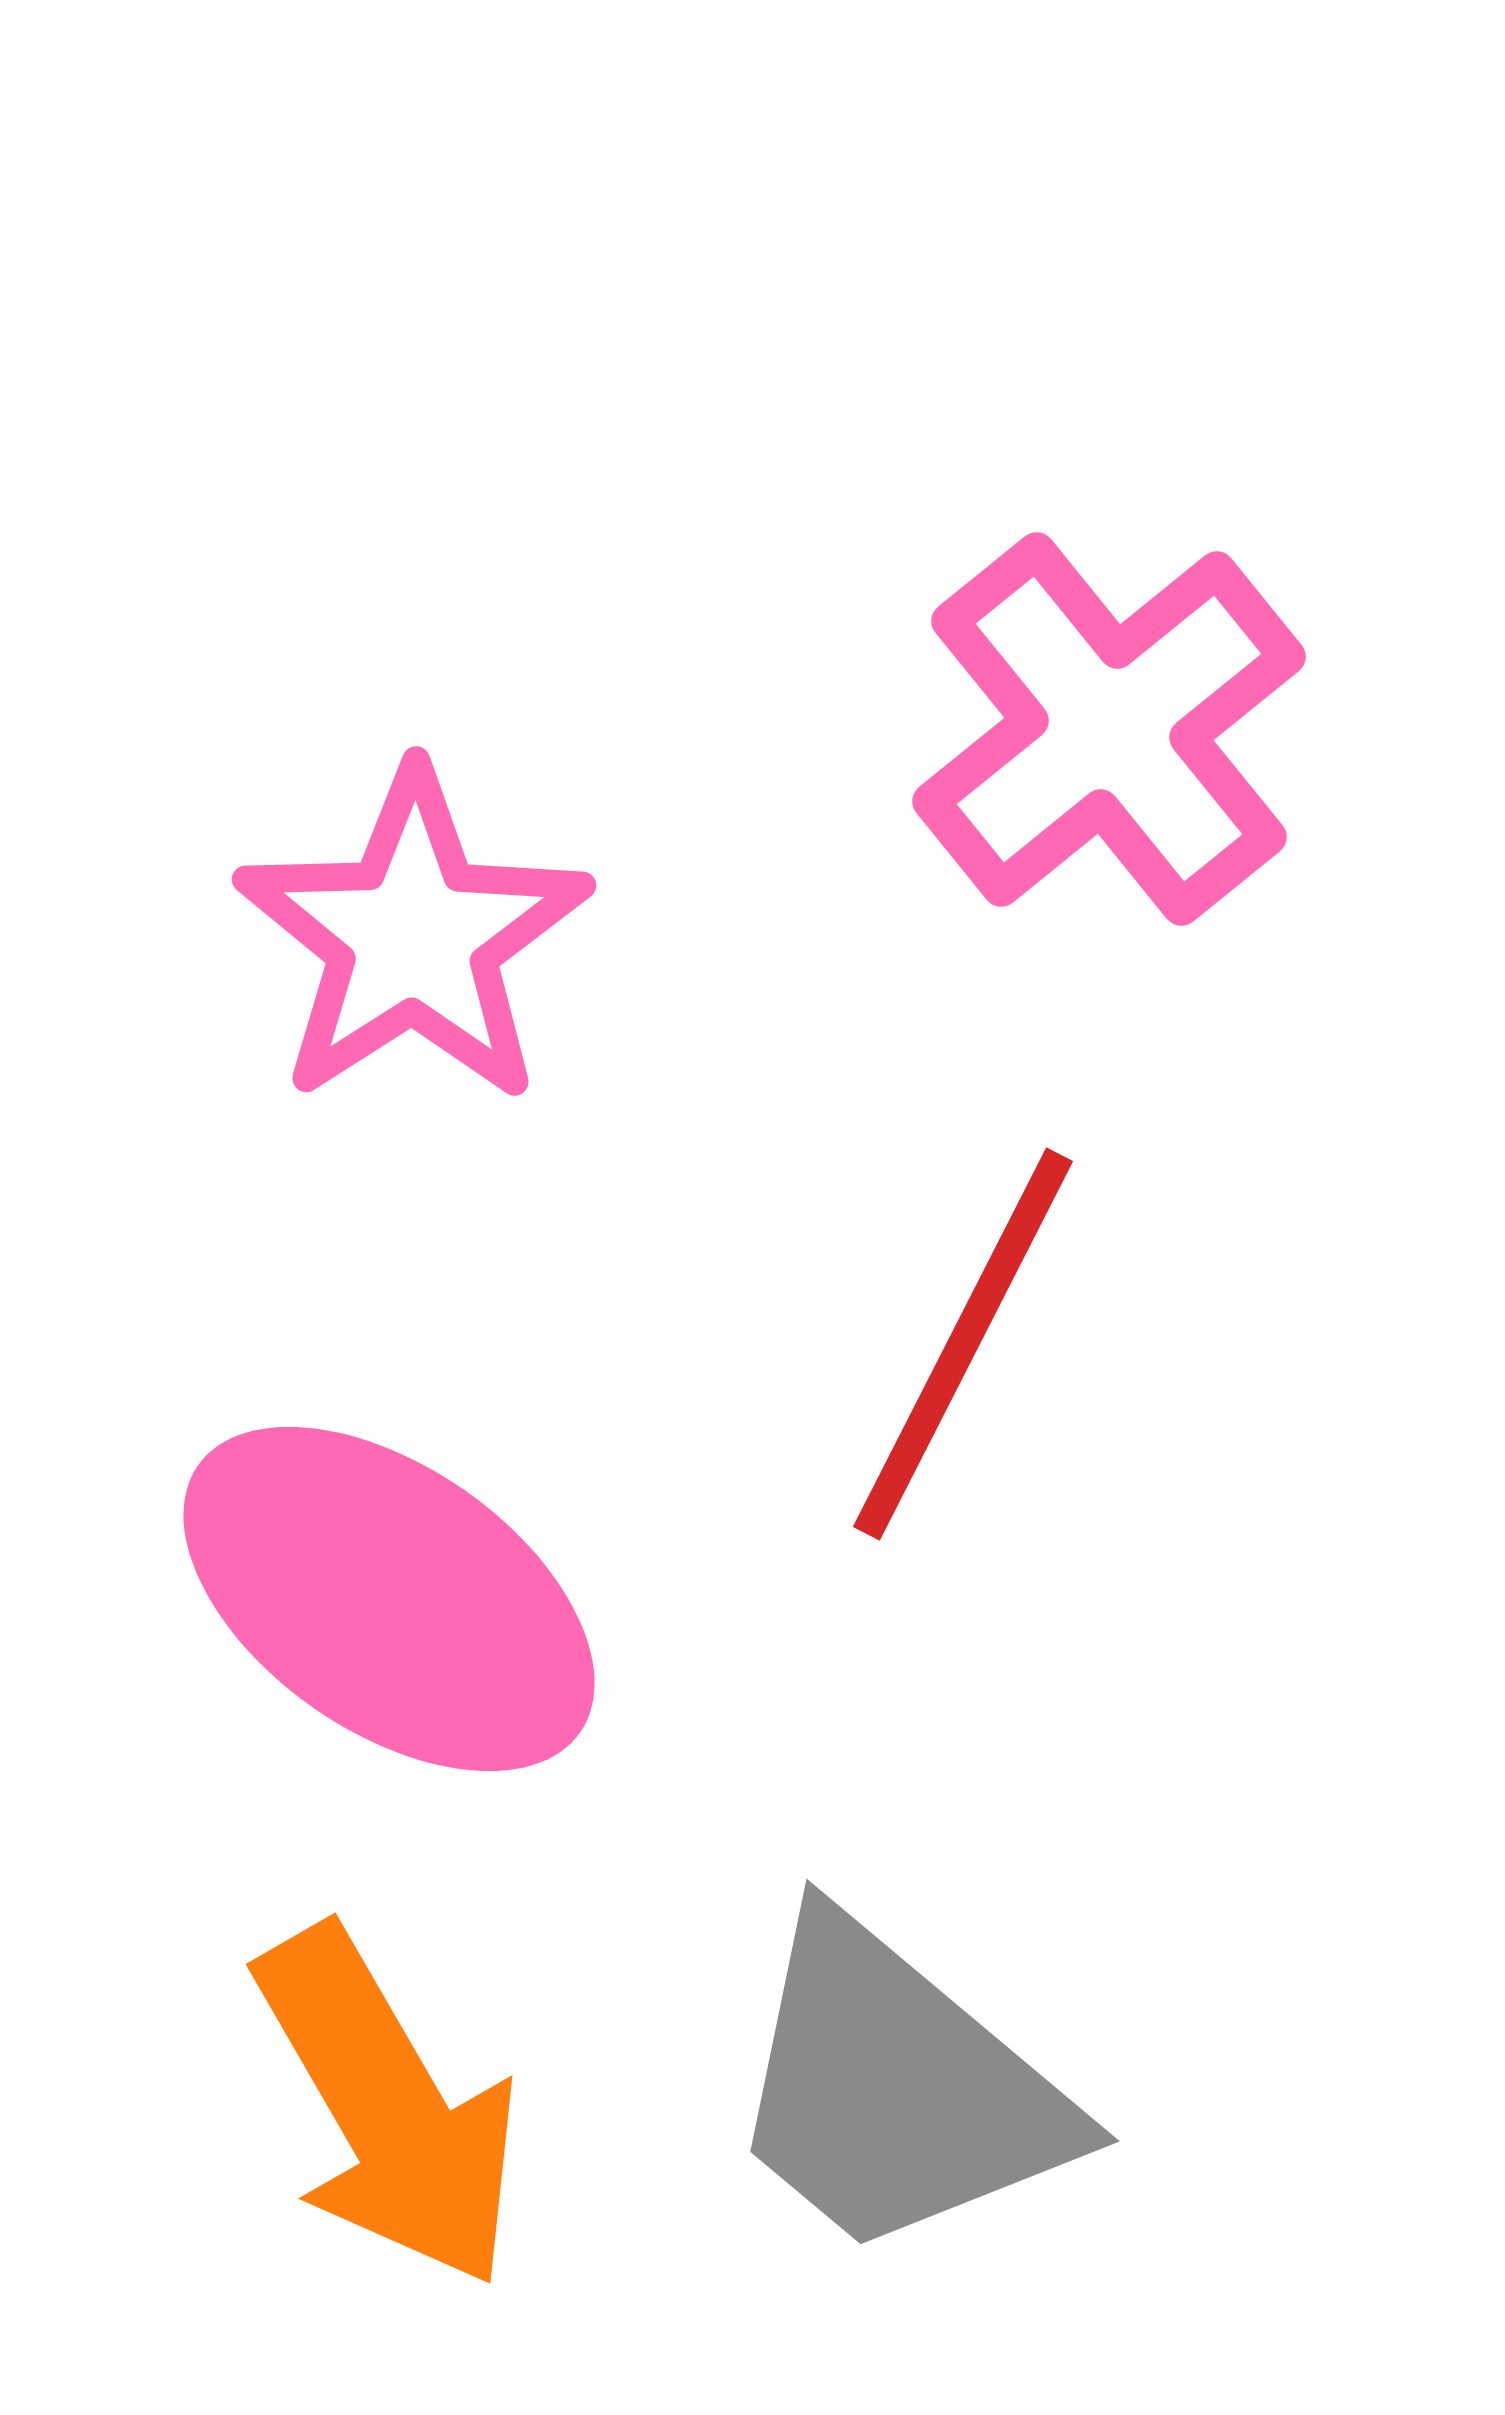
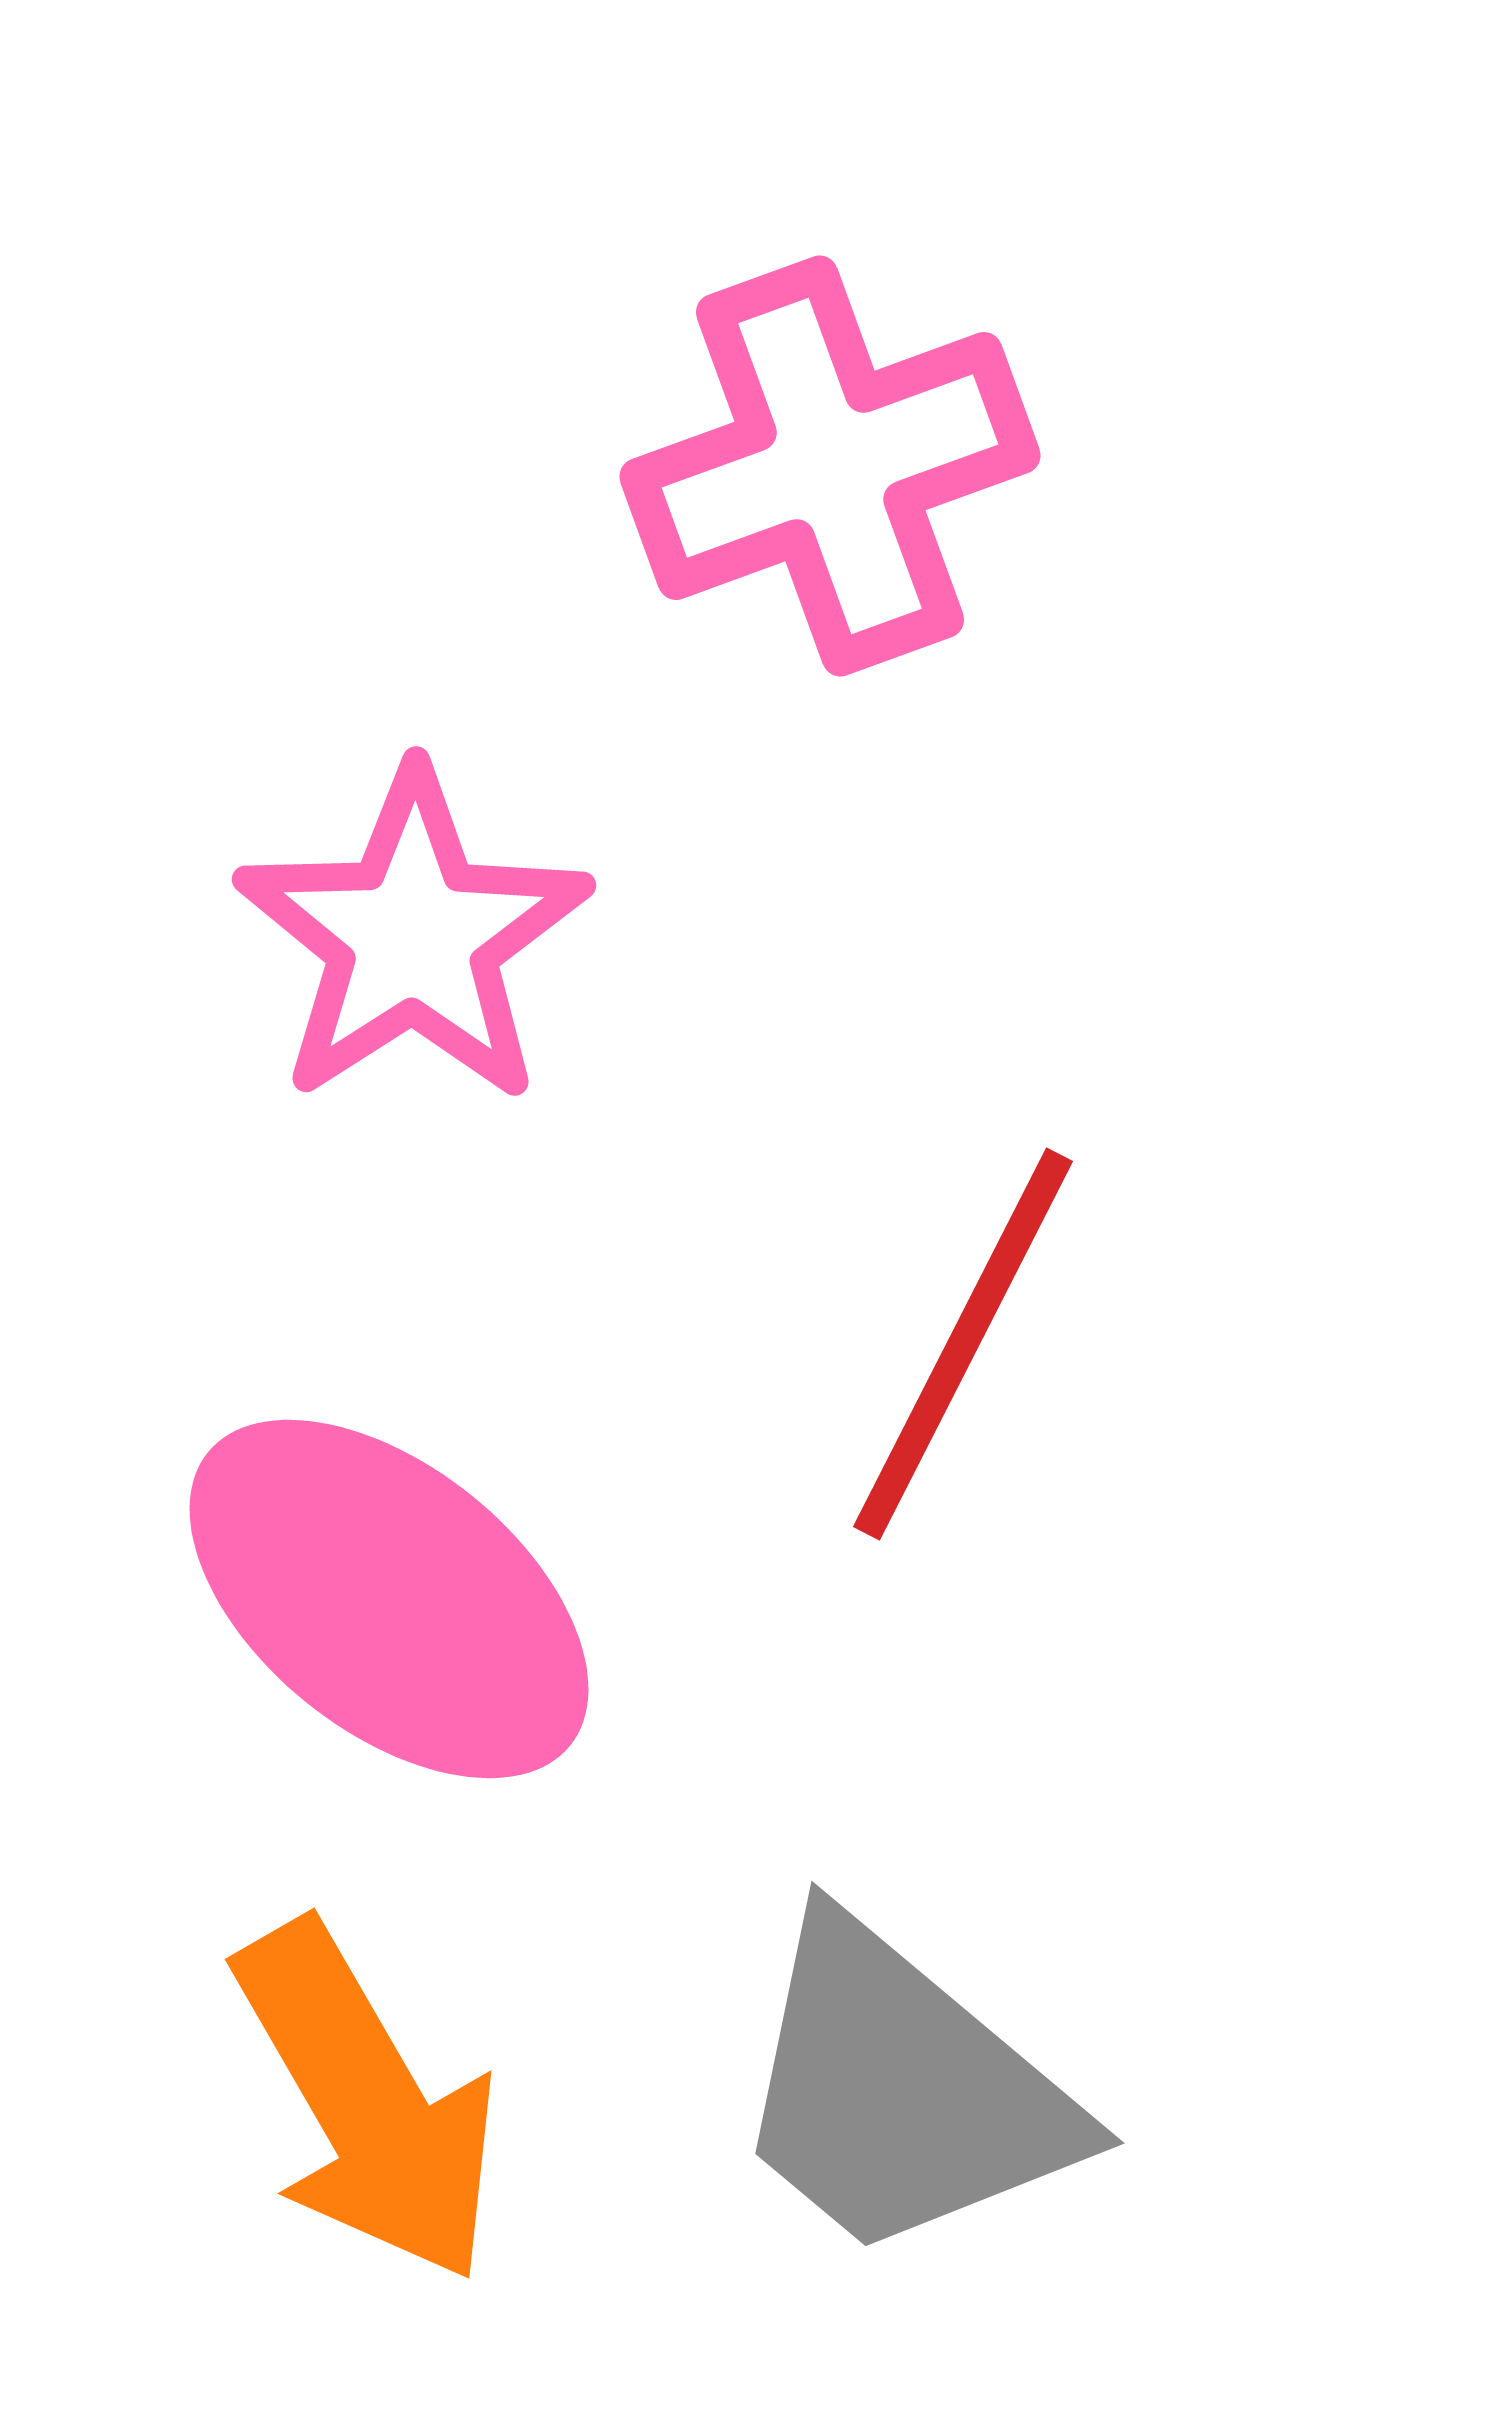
pink cross: moved 279 px left, 263 px up; rotated 19 degrees clockwise
pink ellipse: rotated 4 degrees clockwise
gray trapezoid: moved 5 px right, 2 px down
orange arrow: moved 21 px left, 5 px up
